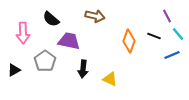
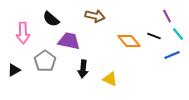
orange diamond: rotated 60 degrees counterclockwise
